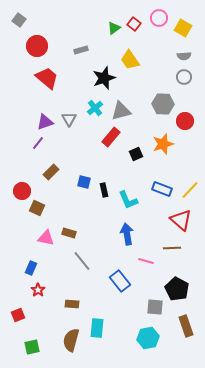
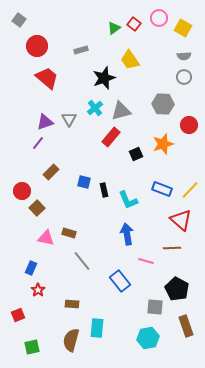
red circle at (185, 121): moved 4 px right, 4 px down
brown square at (37, 208): rotated 21 degrees clockwise
